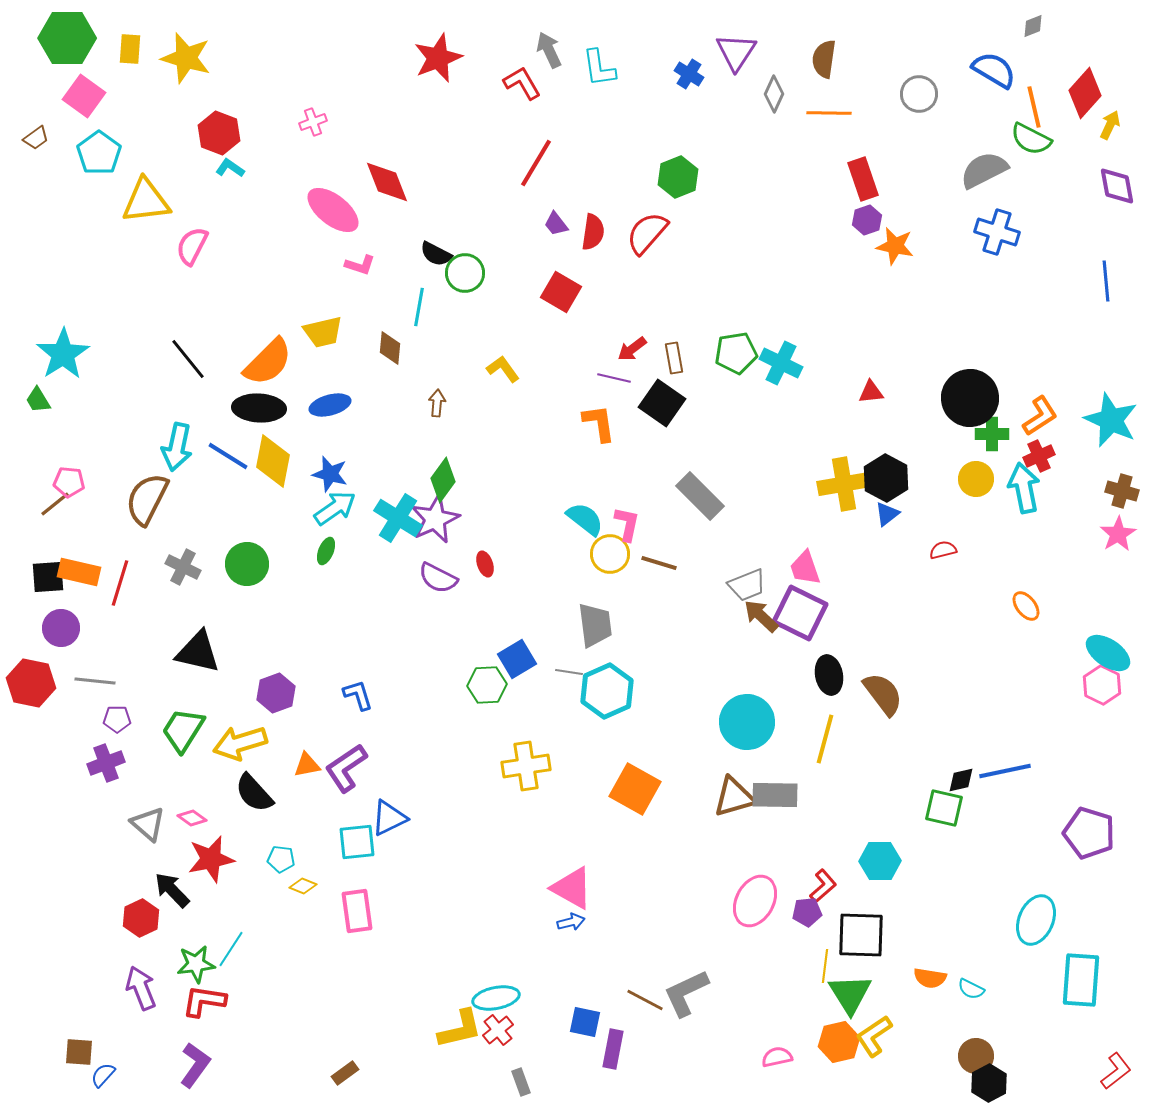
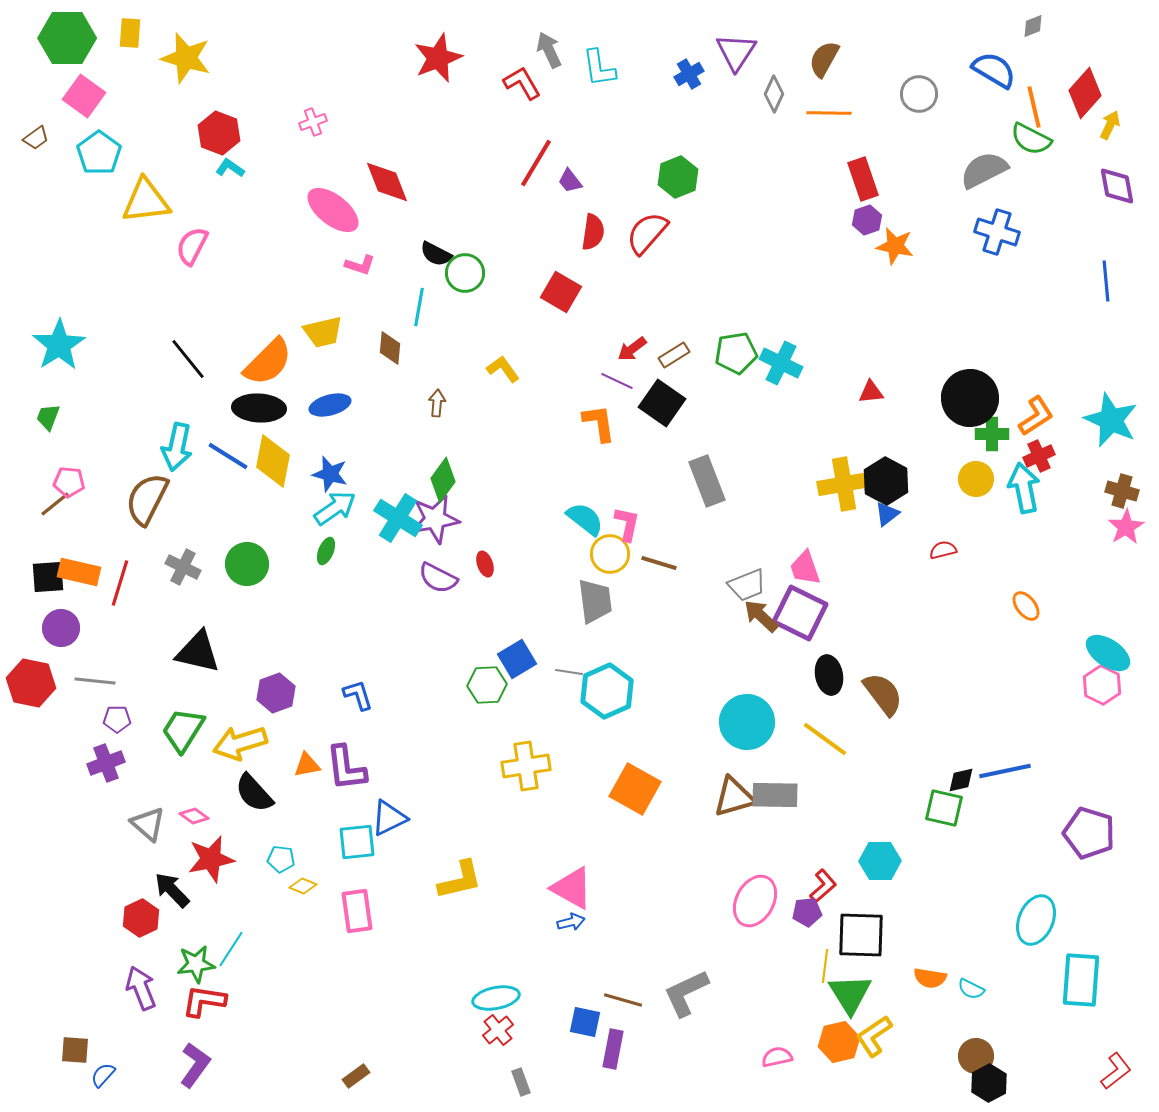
yellow rectangle at (130, 49): moved 16 px up
brown semicircle at (824, 59): rotated 21 degrees clockwise
blue cross at (689, 74): rotated 28 degrees clockwise
purple trapezoid at (556, 224): moved 14 px right, 43 px up
cyan star at (63, 354): moved 4 px left, 9 px up
brown rectangle at (674, 358): moved 3 px up; rotated 68 degrees clockwise
purple line at (614, 378): moved 3 px right, 3 px down; rotated 12 degrees clockwise
green trapezoid at (38, 400): moved 10 px right, 17 px down; rotated 52 degrees clockwise
orange L-shape at (1040, 416): moved 4 px left
black hexagon at (886, 478): moved 3 px down
gray rectangle at (700, 496): moved 7 px right, 15 px up; rotated 24 degrees clockwise
purple star at (435, 519): rotated 15 degrees clockwise
pink star at (1118, 534): moved 8 px right, 7 px up
gray trapezoid at (595, 625): moved 24 px up
yellow line at (825, 739): rotated 69 degrees counterclockwise
purple L-shape at (346, 768): rotated 63 degrees counterclockwise
pink diamond at (192, 818): moved 2 px right, 2 px up
brown line at (645, 1000): moved 22 px left; rotated 12 degrees counterclockwise
yellow L-shape at (460, 1029): moved 149 px up
brown square at (79, 1052): moved 4 px left, 2 px up
brown rectangle at (345, 1073): moved 11 px right, 3 px down
